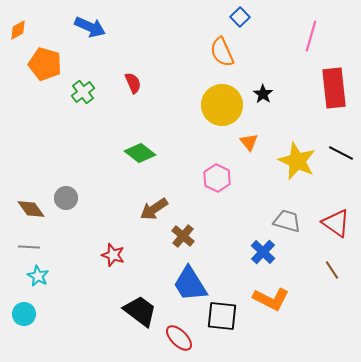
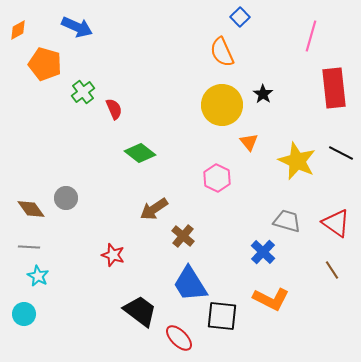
blue arrow: moved 13 px left
red semicircle: moved 19 px left, 26 px down
